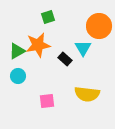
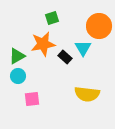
green square: moved 4 px right, 1 px down
orange star: moved 5 px right, 1 px up
green triangle: moved 5 px down
black rectangle: moved 2 px up
pink square: moved 15 px left, 2 px up
